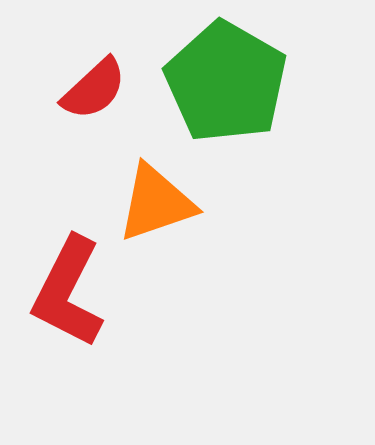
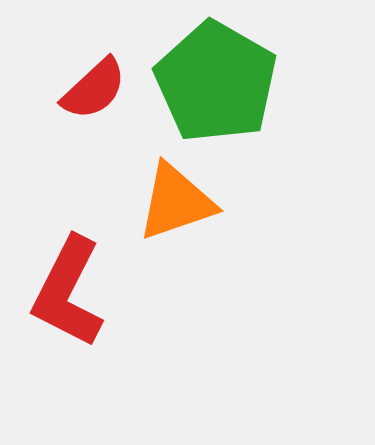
green pentagon: moved 10 px left
orange triangle: moved 20 px right, 1 px up
